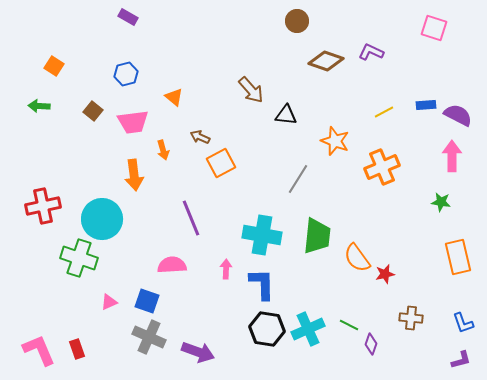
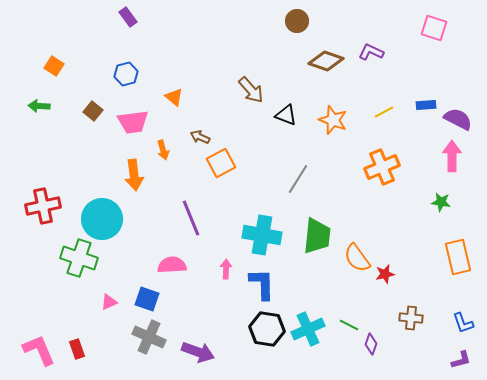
purple rectangle at (128, 17): rotated 24 degrees clockwise
black triangle at (286, 115): rotated 15 degrees clockwise
purple semicircle at (458, 115): moved 4 px down
orange star at (335, 141): moved 2 px left, 21 px up
blue square at (147, 301): moved 2 px up
